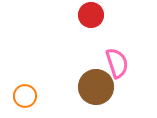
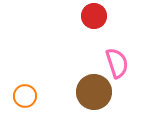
red circle: moved 3 px right, 1 px down
brown circle: moved 2 px left, 5 px down
